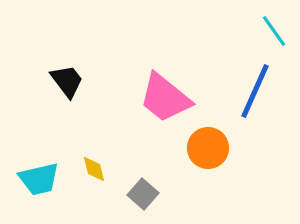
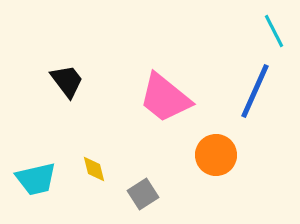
cyan line: rotated 8 degrees clockwise
orange circle: moved 8 px right, 7 px down
cyan trapezoid: moved 3 px left
gray square: rotated 16 degrees clockwise
